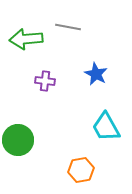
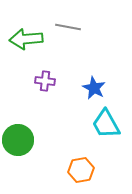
blue star: moved 2 px left, 14 px down
cyan trapezoid: moved 3 px up
